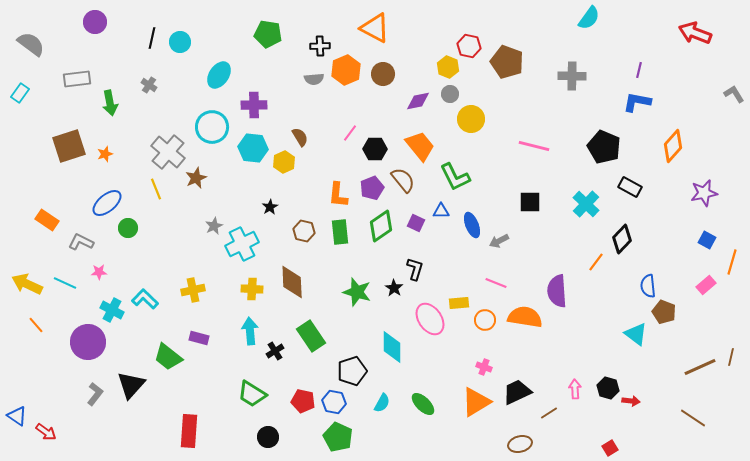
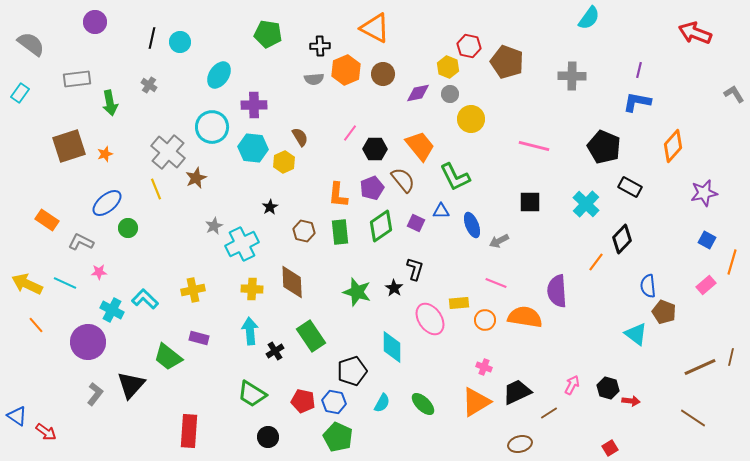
purple diamond at (418, 101): moved 8 px up
pink arrow at (575, 389): moved 3 px left, 4 px up; rotated 30 degrees clockwise
